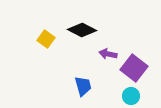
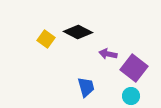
black diamond: moved 4 px left, 2 px down
blue trapezoid: moved 3 px right, 1 px down
